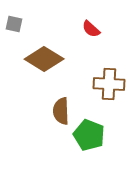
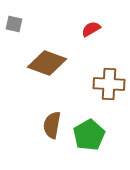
red semicircle: rotated 108 degrees clockwise
brown diamond: moved 3 px right, 4 px down; rotated 12 degrees counterclockwise
brown semicircle: moved 9 px left, 14 px down; rotated 12 degrees clockwise
green pentagon: rotated 20 degrees clockwise
